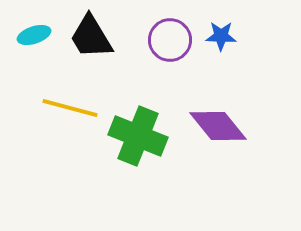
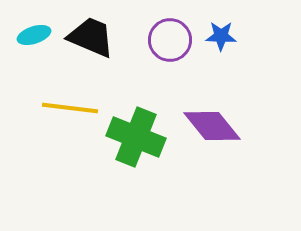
black trapezoid: rotated 144 degrees clockwise
yellow line: rotated 8 degrees counterclockwise
purple diamond: moved 6 px left
green cross: moved 2 px left, 1 px down
